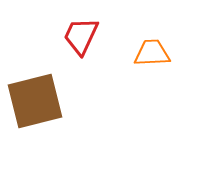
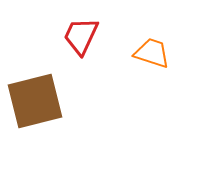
orange trapezoid: rotated 21 degrees clockwise
